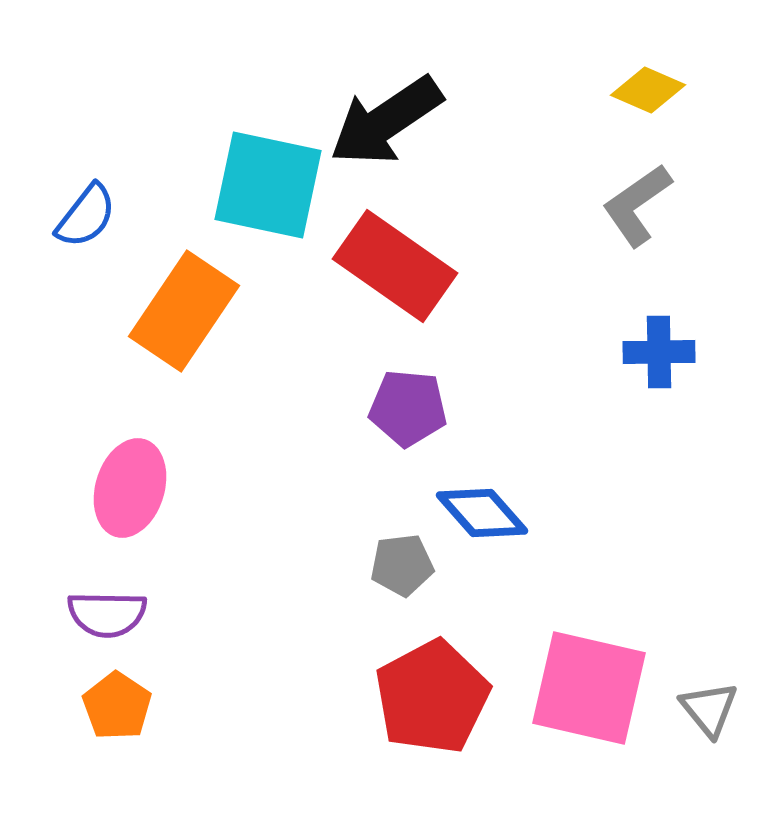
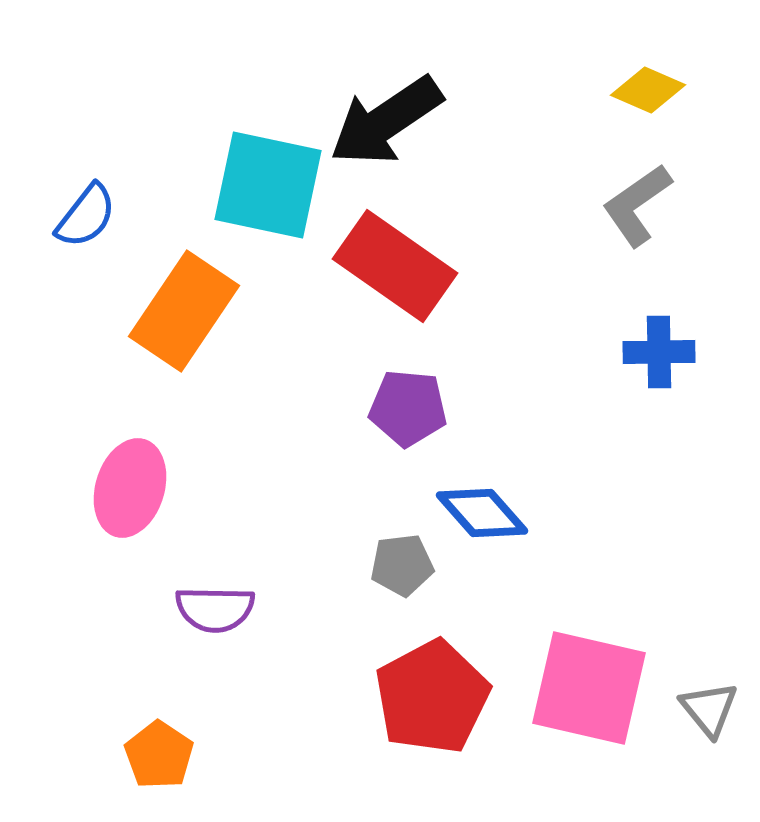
purple semicircle: moved 108 px right, 5 px up
orange pentagon: moved 42 px right, 49 px down
